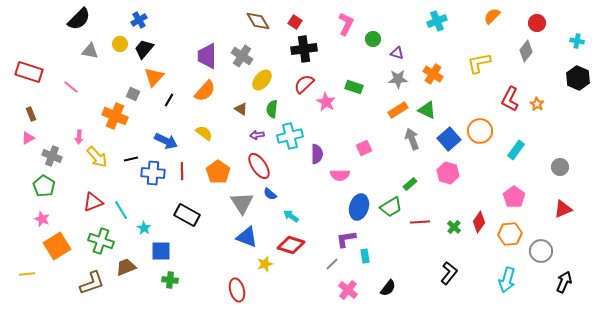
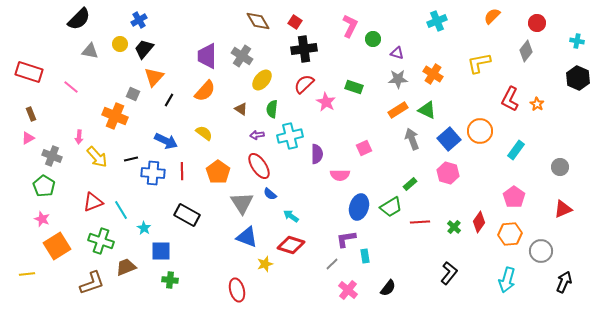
pink L-shape at (346, 24): moved 4 px right, 2 px down
